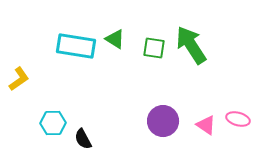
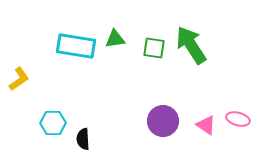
green triangle: rotated 40 degrees counterclockwise
black semicircle: rotated 25 degrees clockwise
